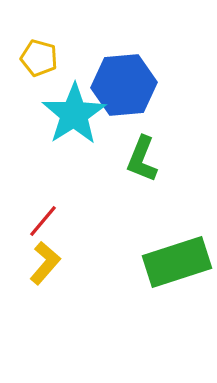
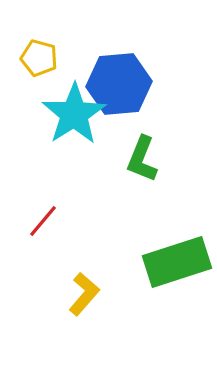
blue hexagon: moved 5 px left, 1 px up
yellow L-shape: moved 39 px right, 31 px down
